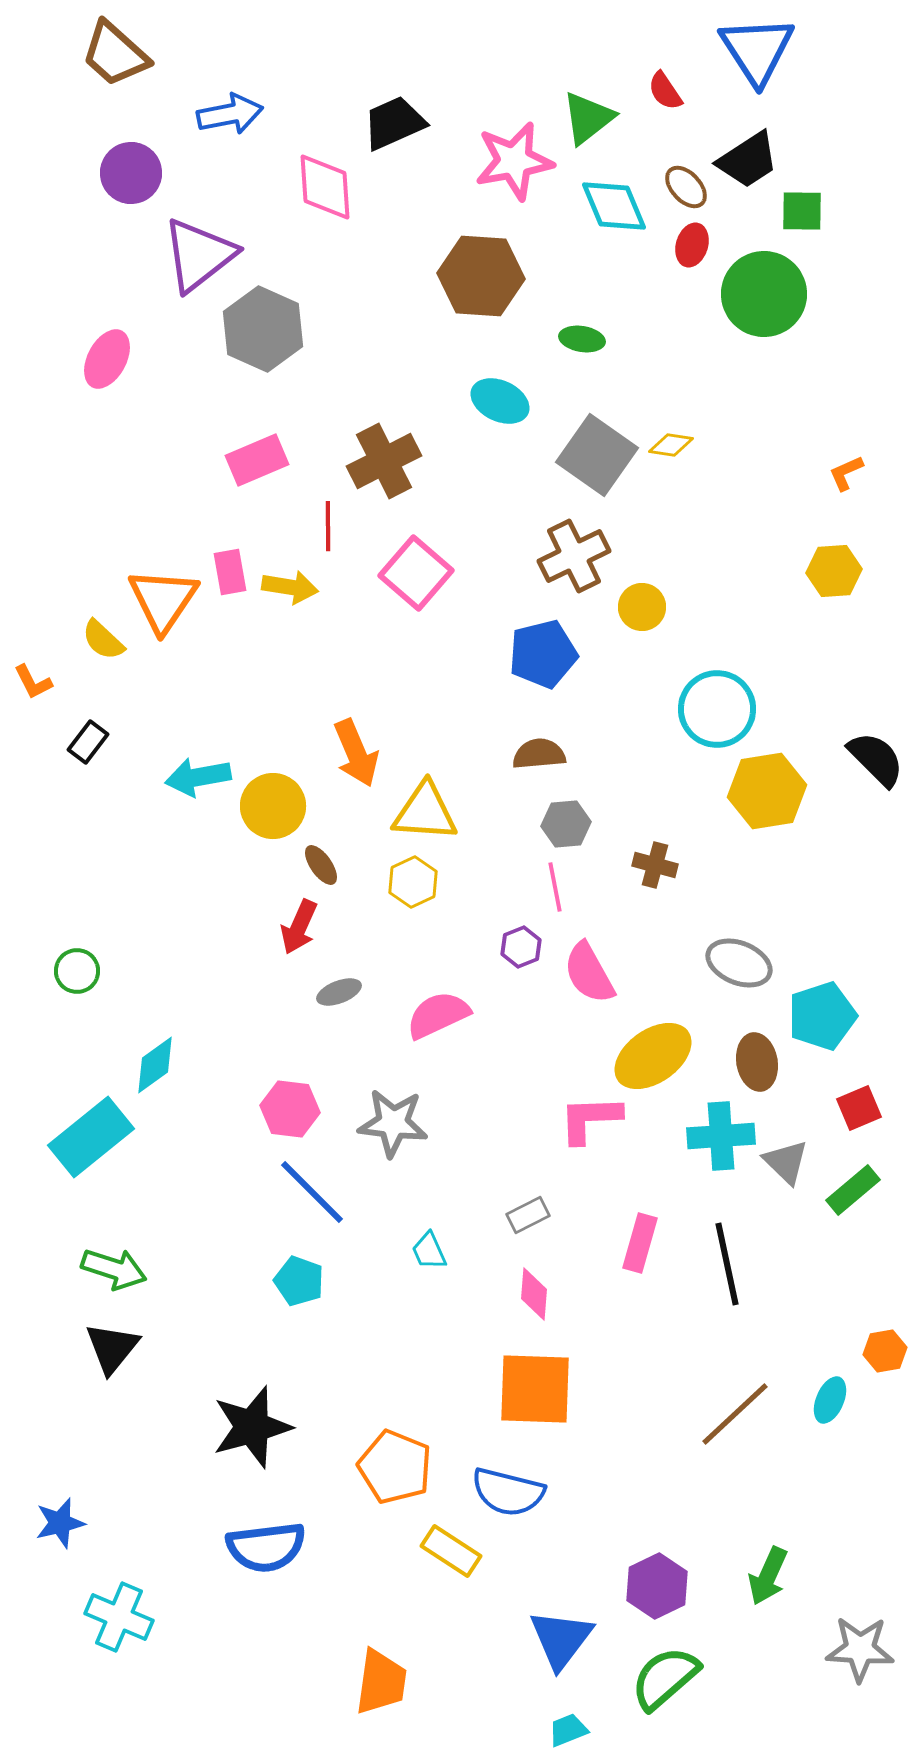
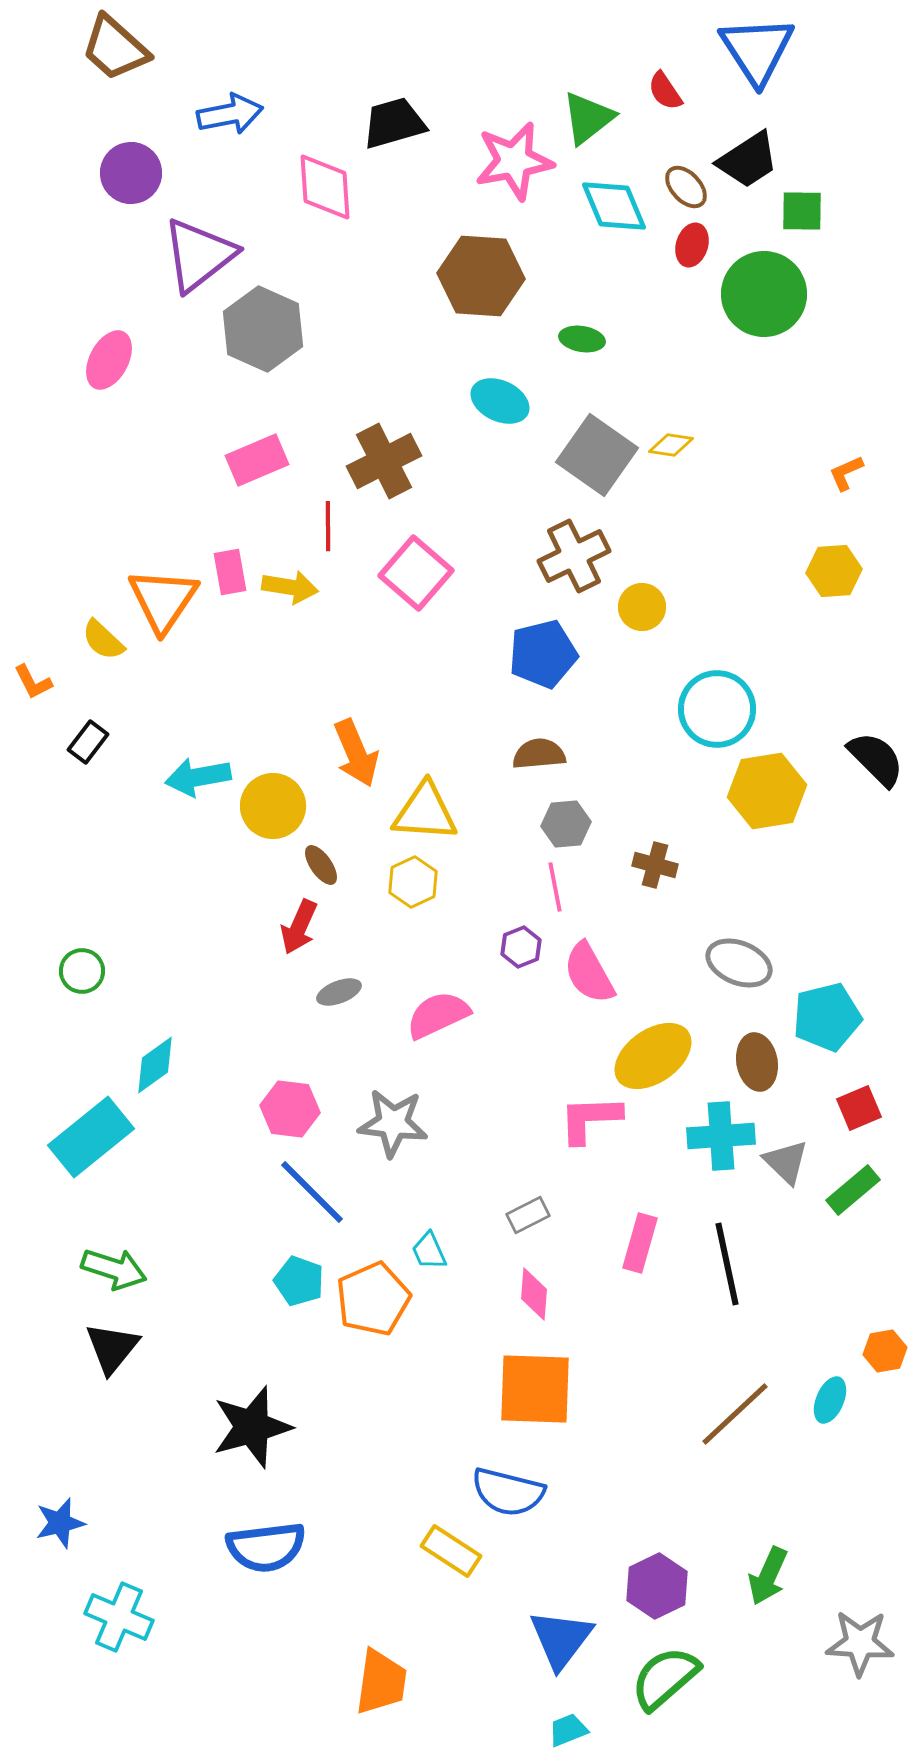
brown trapezoid at (115, 54): moved 6 px up
black trapezoid at (394, 123): rotated 8 degrees clockwise
pink ellipse at (107, 359): moved 2 px right, 1 px down
green circle at (77, 971): moved 5 px right
cyan pentagon at (822, 1016): moved 5 px right, 1 px down; rotated 4 degrees clockwise
orange pentagon at (395, 1467): moved 22 px left, 168 px up; rotated 26 degrees clockwise
gray star at (860, 1649): moved 6 px up
